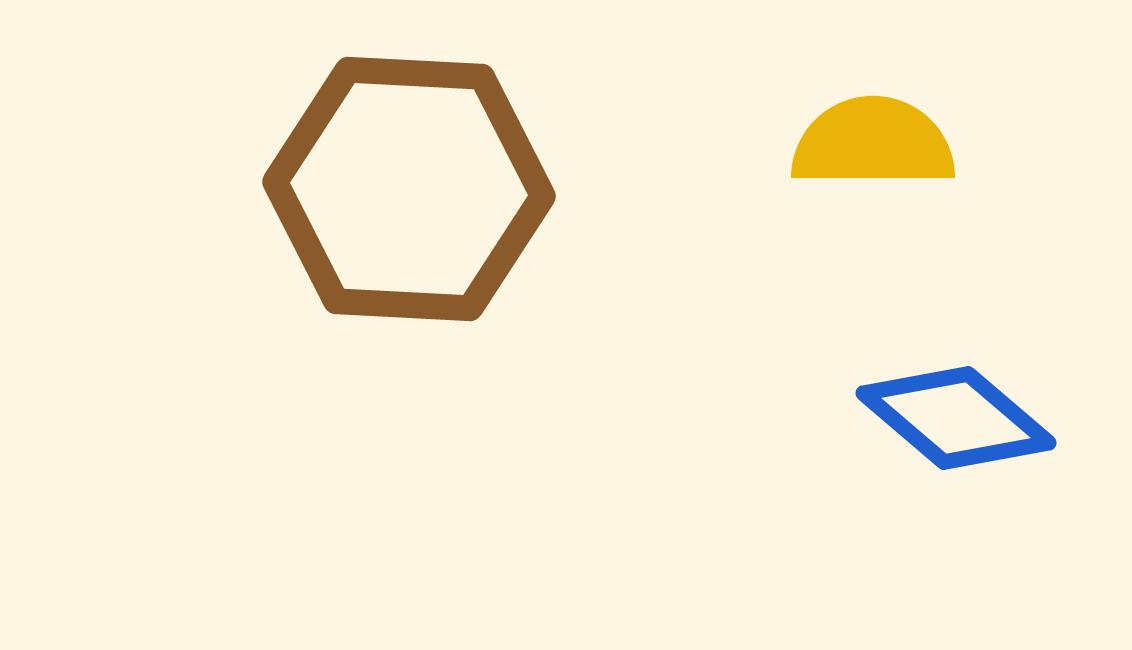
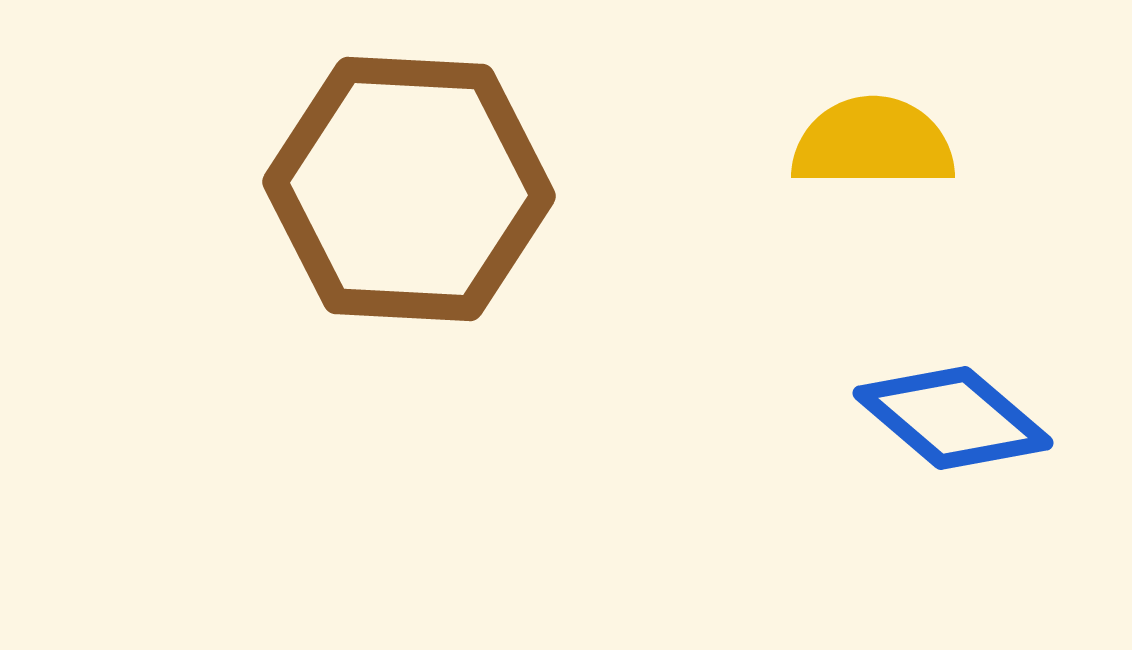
blue diamond: moved 3 px left
